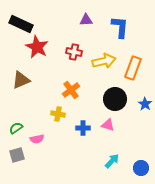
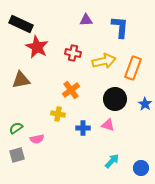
red cross: moved 1 px left, 1 px down
brown triangle: rotated 12 degrees clockwise
